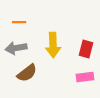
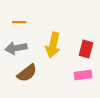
yellow arrow: rotated 15 degrees clockwise
pink rectangle: moved 2 px left, 2 px up
